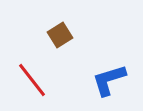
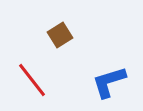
blue L-shape: moved 2 px down
